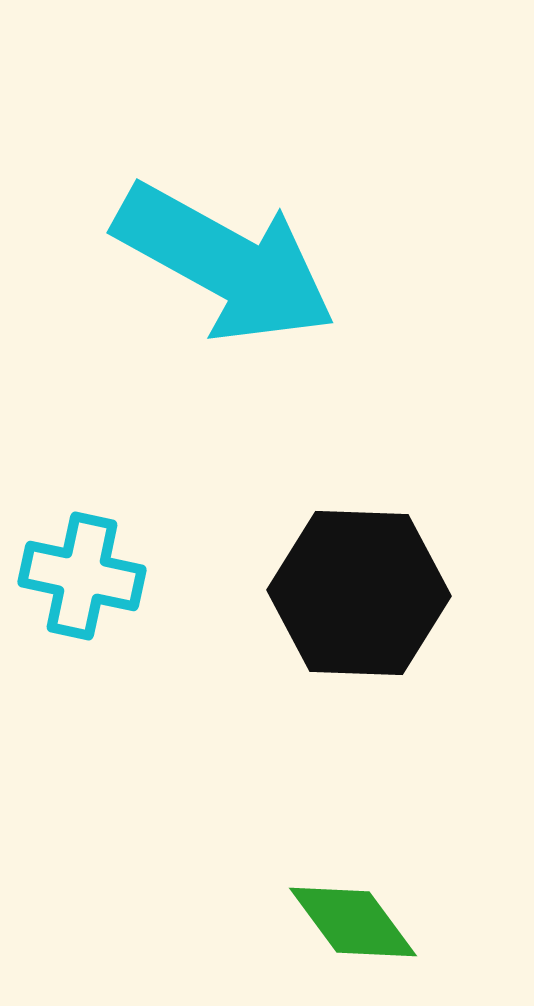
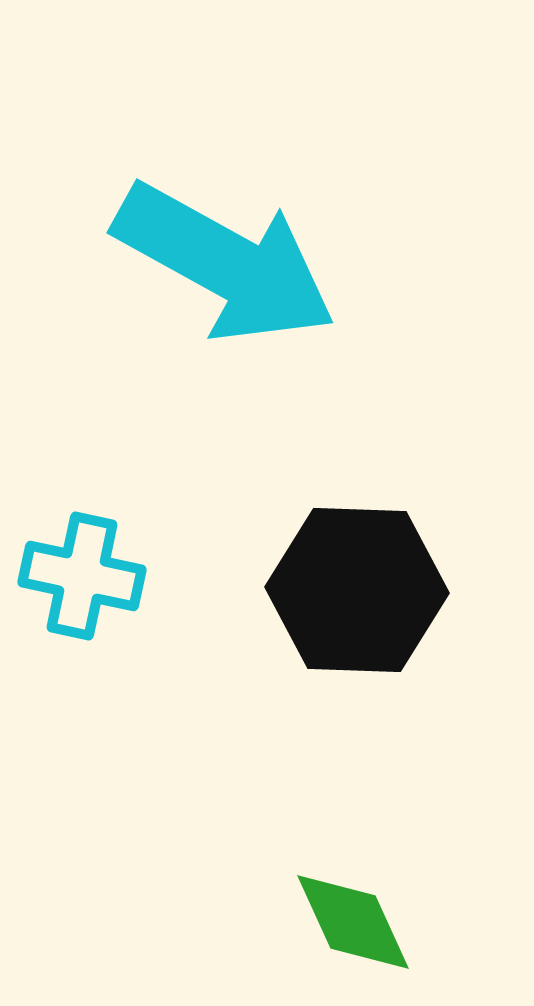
black hexagon: moved 2 px left, 3 px up
green diamond: rotated 12 degrees clockwise
